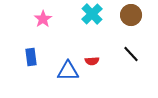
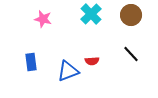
cyan cross: moved 1 px left
pink star: rotated 24 degrees counterclockwise
blue rectangle: moved 5 px down
blue triangle: rotated 20 degrees counterclockwise
